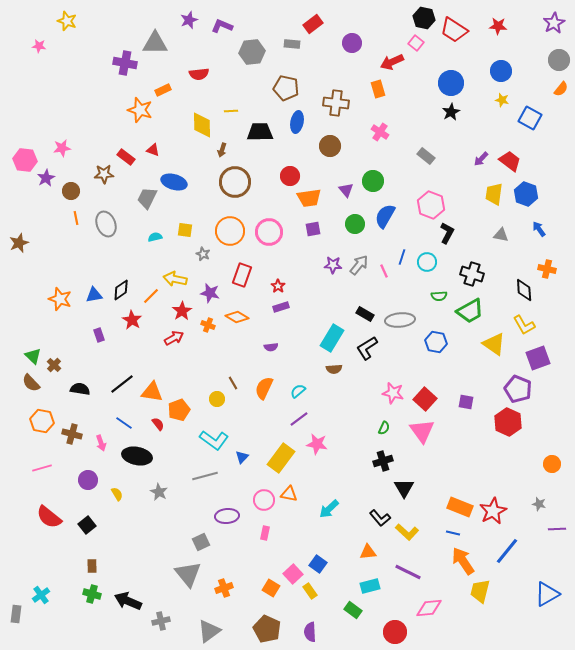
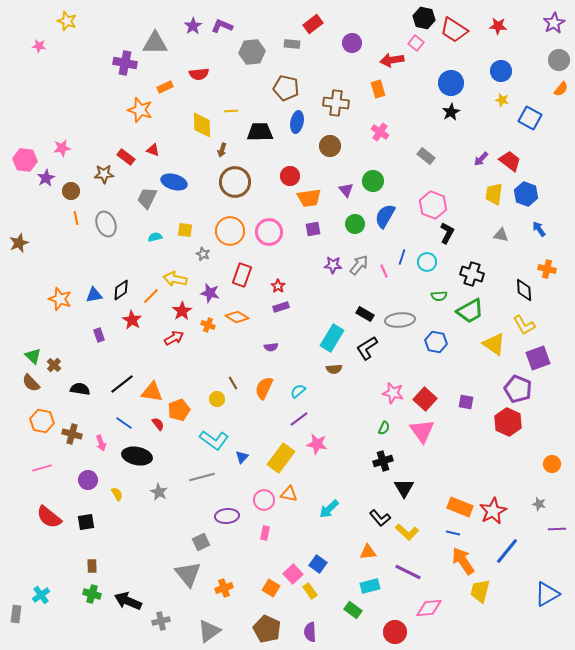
purple star at (189, 20): moved 4 px right, 6 px down; rotated 12 degrees counterclockwise
red arrow at (392, 62): moved 2 px up; rotated 15 degrees clockwise
orange rectangle at (163, 90): moved 2 px right, 3 px up
pink hexagon at (431, 205): moved 2 px right
gray line at (205, 476): moved 3 px left, 1 px down
black square at (87, 525): moved 1 px left, 3 px up; rotated 30 degrees clockwise
